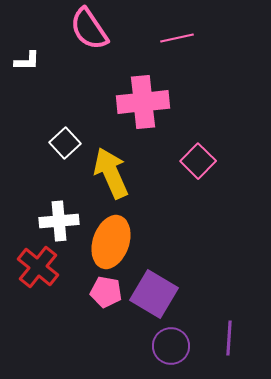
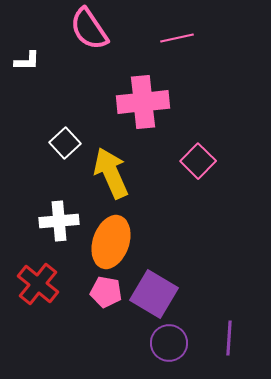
red cross: moved 17 px down
purple circle: moved 2 px left, 3 px up
